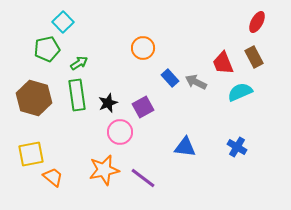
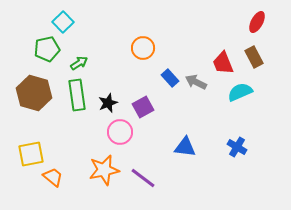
brown hexagon: moved 5 px up
